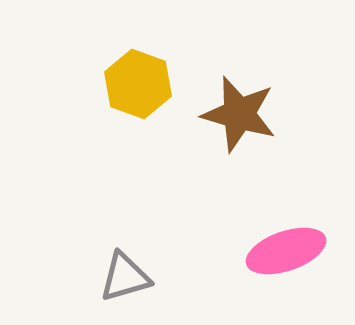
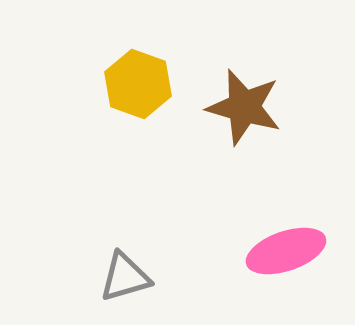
brown star: moved 5 px right, 7 px up
